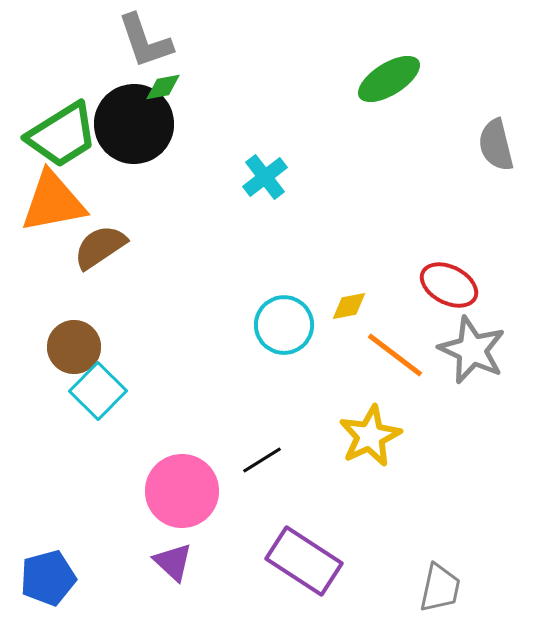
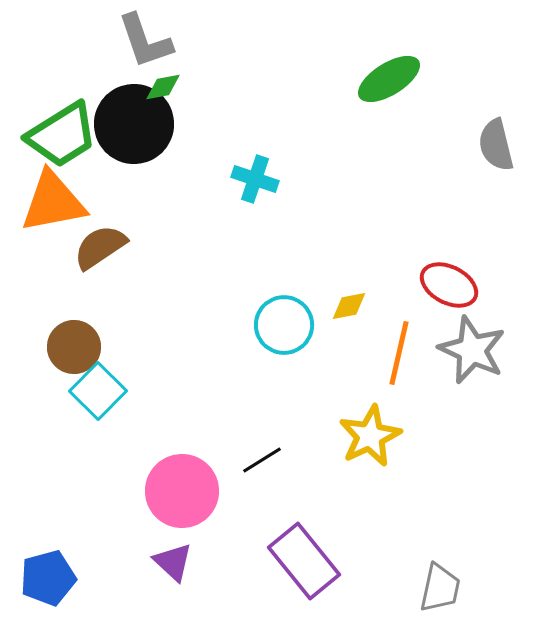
cyan cross: moved 10 px left, 2 px down; rotated 33 degrees counterclockwise
orange line: moved 4 px right, 2 px up; rotated 66 degrees clockwise
purple rectangle: rotated 18 degrees clockwise
